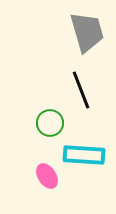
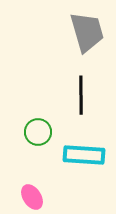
black line: moved 5 px down; rotated 21 degrees clockwise
green circle: moved 12 px left, 9 px down
pink ellipse: moved 15 px left, 21 px down
